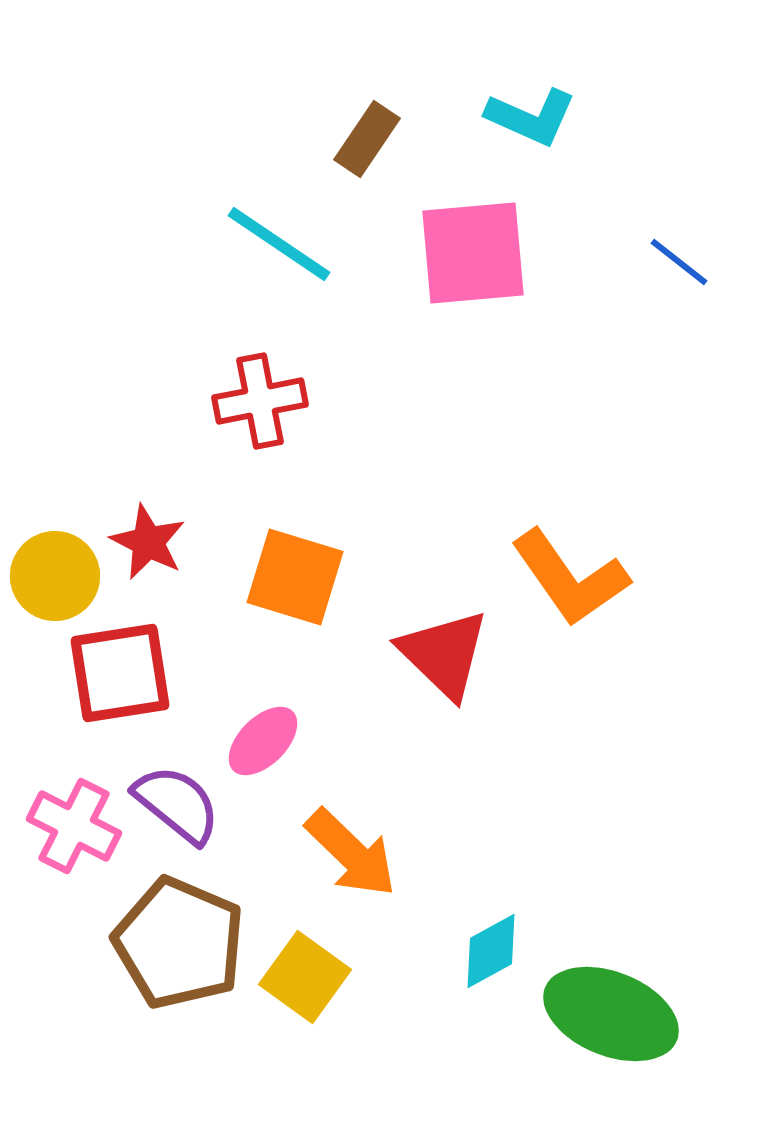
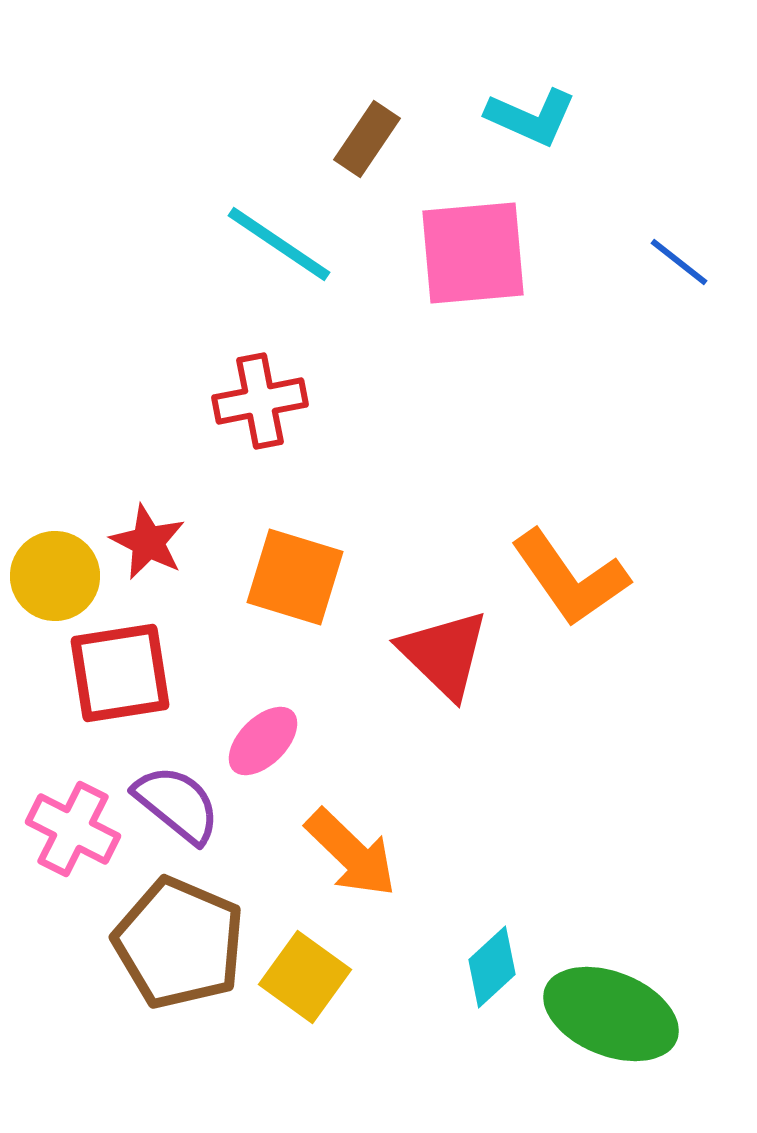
pink cross: moved 1 px left, 3 px down
cyan diamond: moved 1 px right, 16 px down; rotated 14 degrees counterclockwise
